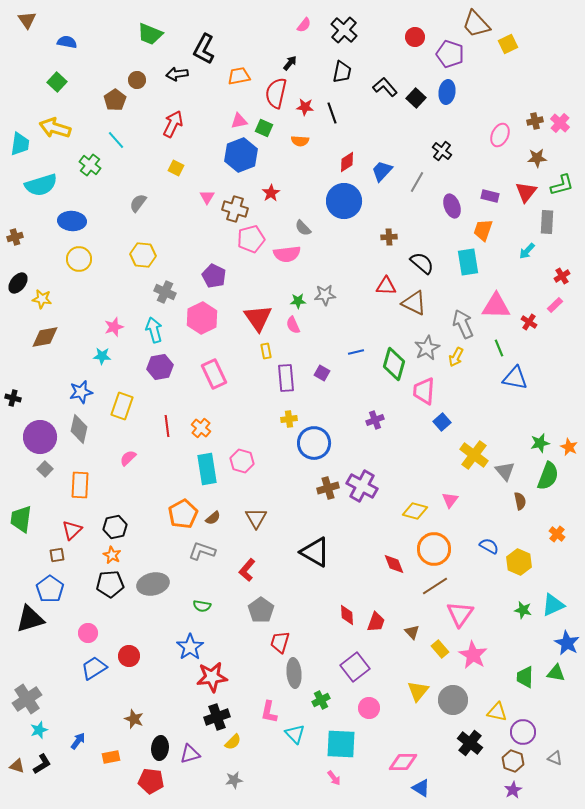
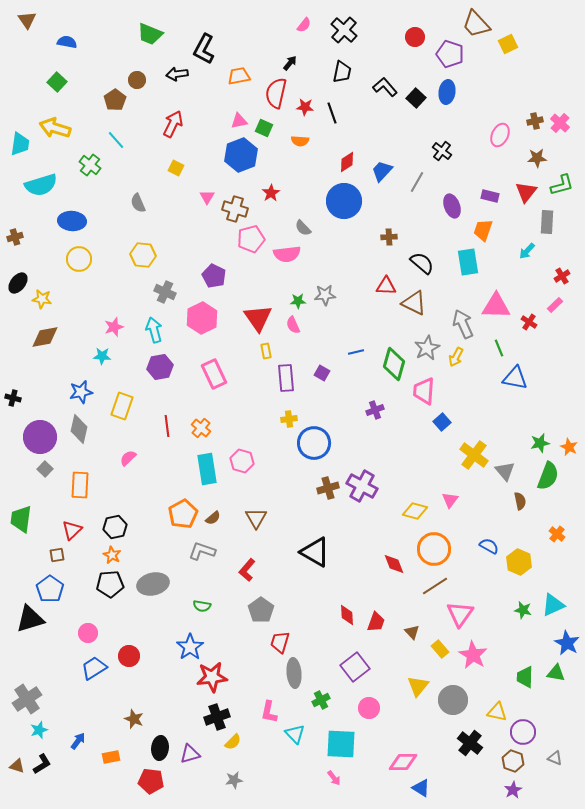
gray semicircle at (138, 203): rotated 60 degrees counterclockwise
purple cross at (375, 420): moved 10 px up
yellow triangle at (418, 691): moved 5 px up
